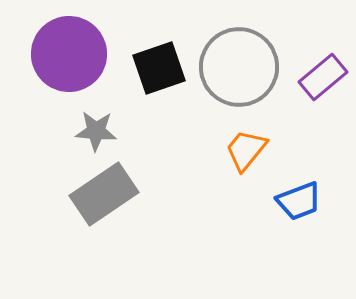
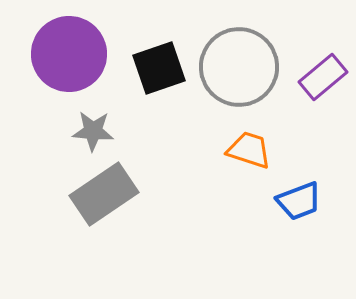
gray star: moved 3 px left
orange trapezoid: moved 3 px right; rotated 69 degrees clockwise
